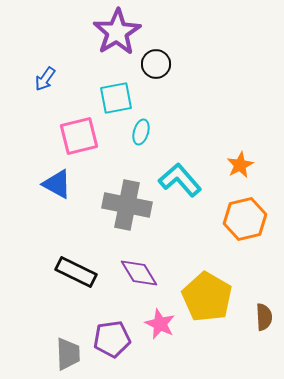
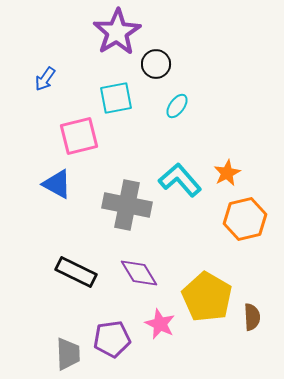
cyan ellipse: moved 36 px right, 26 px up; rotated 20 degrees clockwise
orange star: moved 13 px left, 8 px down
brown semicircle: moved 12 px left
